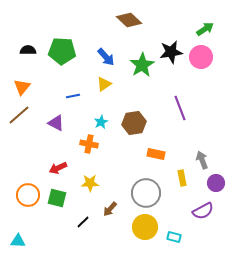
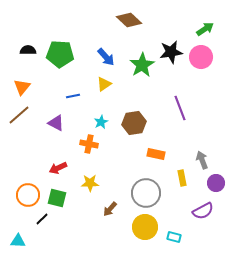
green pentagon: moved 2 px left, 3 px down
black line: moved 41 px left, 3 px up
